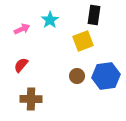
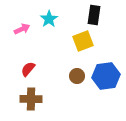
cyan star: moved 1 px left, 1 px up
red semicircle: moved 7 px right, 4 px down
